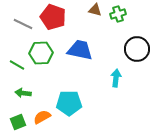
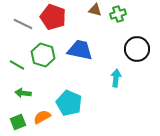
green hexagon: moved 2 px right, 2 px down; rotated 20 degrees clockwise
cyan pentagon: rotated 25 degrees clockwise
